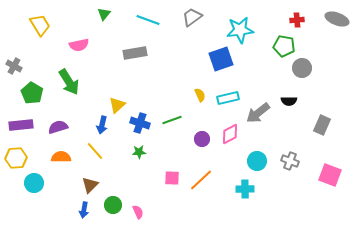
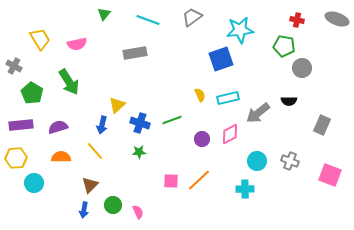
red cross at (297, 20): rotated 16 degrees clockwise
yellow trapezoid at (40, 25): moved 14 px down
pink semicircle at (79, 45): moved 2 px left, 1 px up
pink square at (172, 178): moved 1 px left, 3 px down
orange line at (201, 180): moved 2 px left
